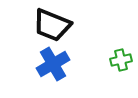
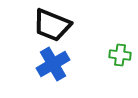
green cross: moved 1 px left, 5 px up; rotated 20 degrees clockwise
